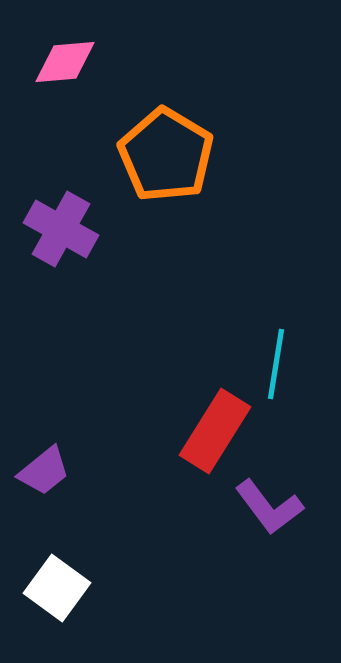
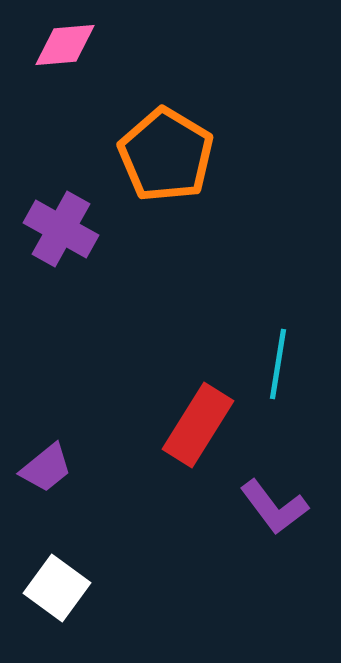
pink diamond: moved 17 px up
cyan line: moved 2 px right
red rectangle: moved 17 px left, 6 px up
purple trapezoid: moved 2 px right, 3 px up
purple L-shape: moved 5 px right
